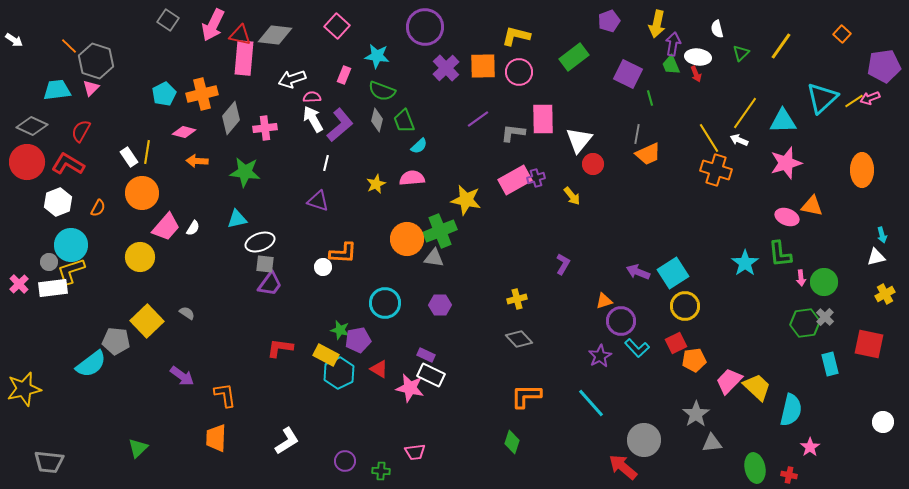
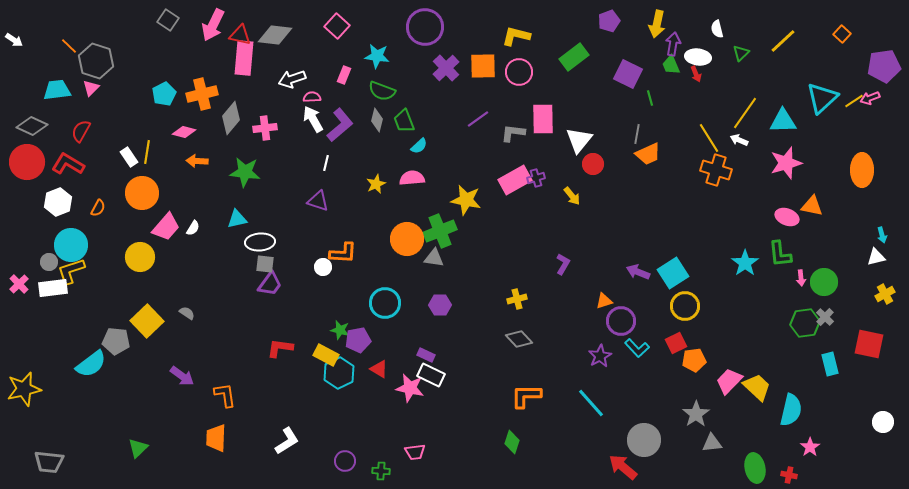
yellow line at (781, 46): moved 2 px right, 5 px up; rotated 12 degrees clockwise
white ellipse at (260, 242): rotated 16 degrees clockwise
